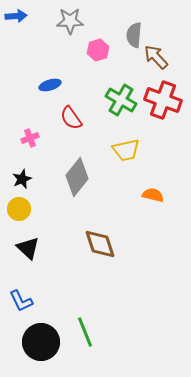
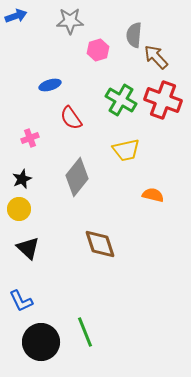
blue arrow: rotated 15 degrees counterclockwise
